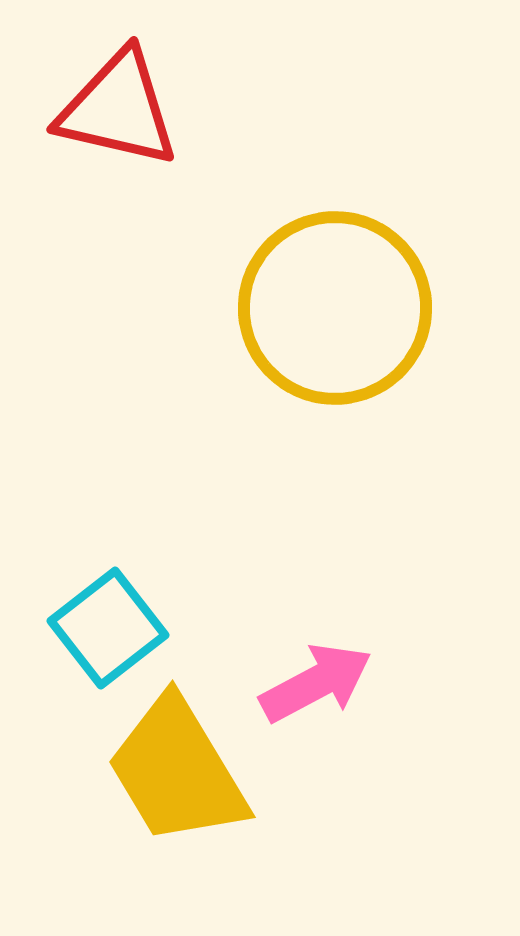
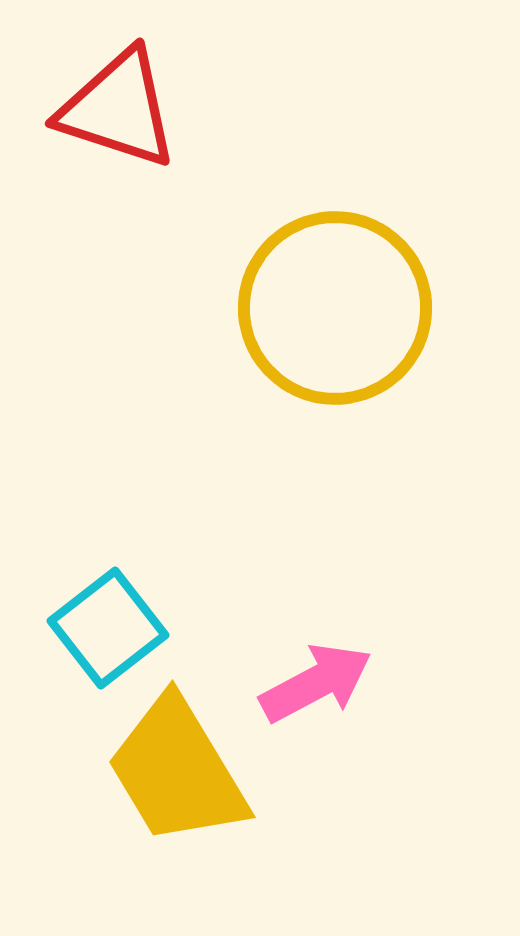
red triangle: rotated 5 degrees clockwise
